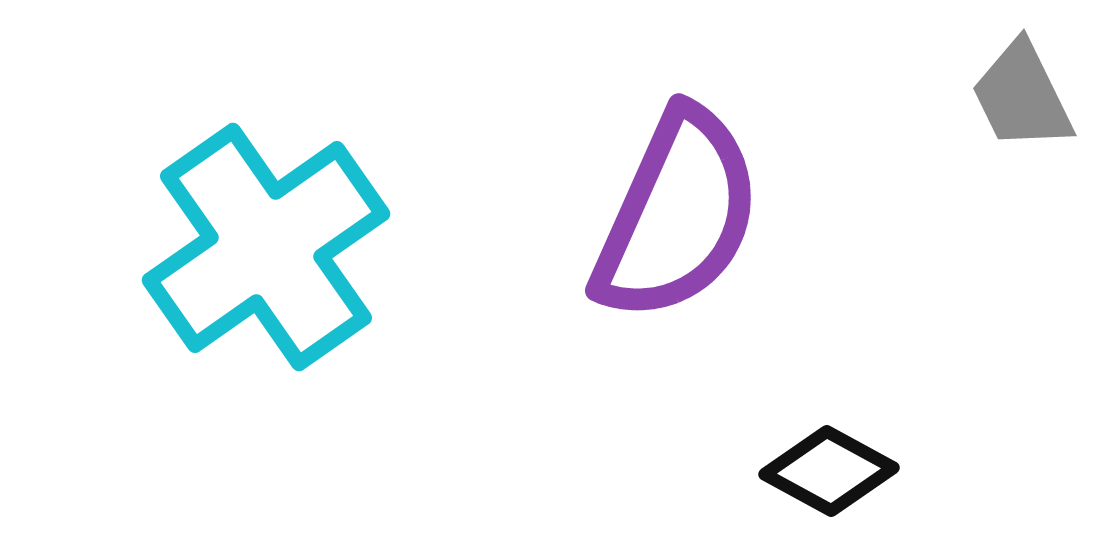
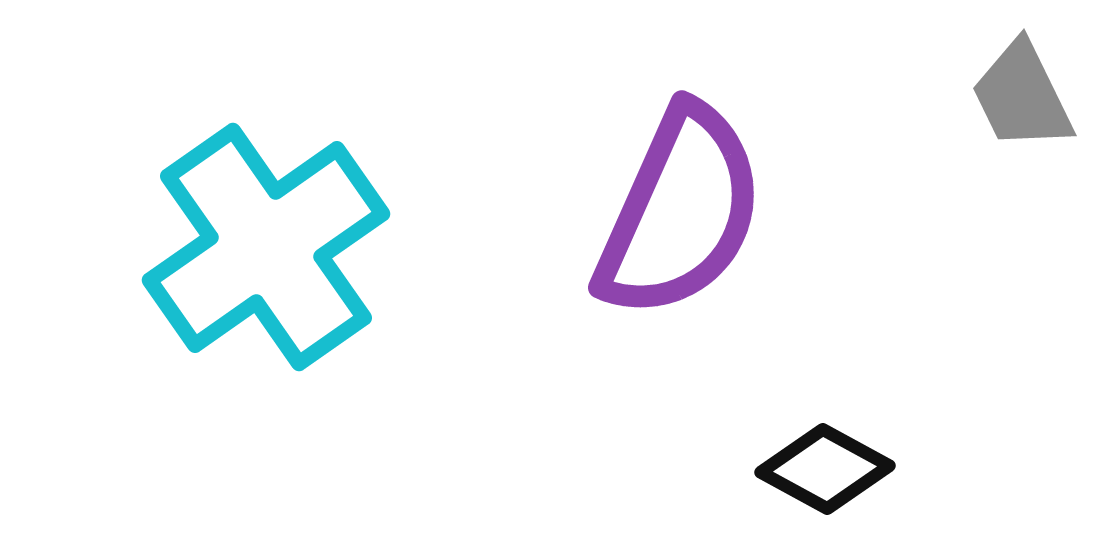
purple semicircle: moved 3 px right, 3 px up
black diamond: moved 4 px left, 2 px up
